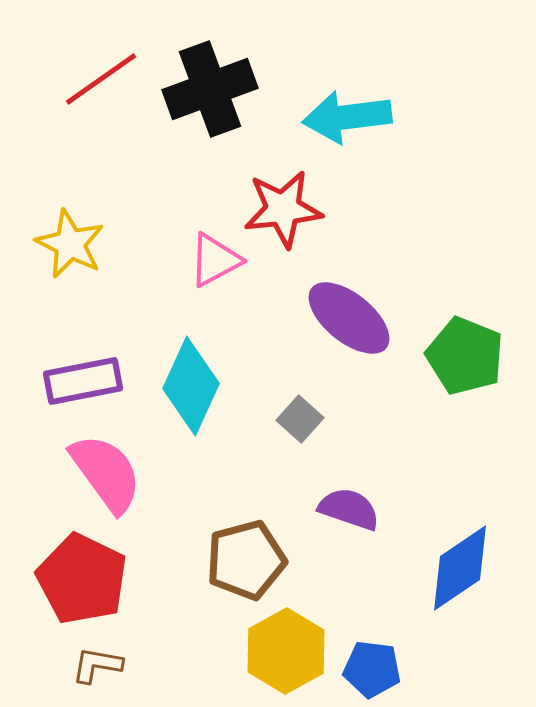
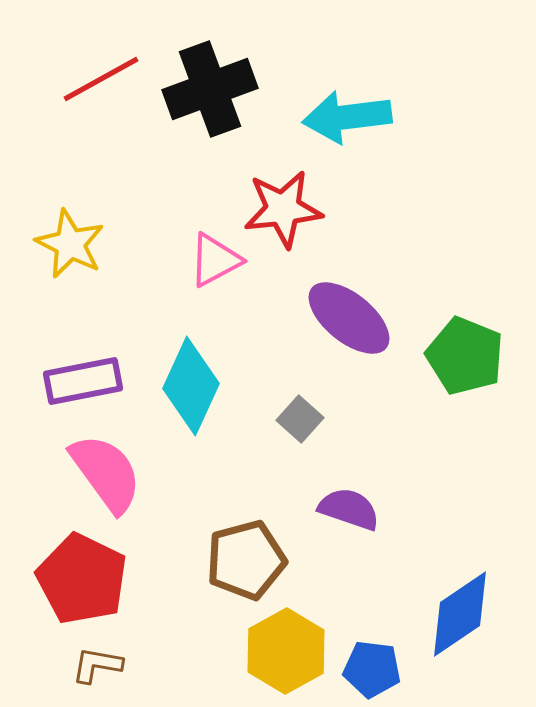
red line: rotated 6 degrees clockwise
blue diamond: moved 46 px down
